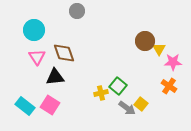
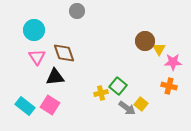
orange cross: rotated 21 degrees counterclockwise
